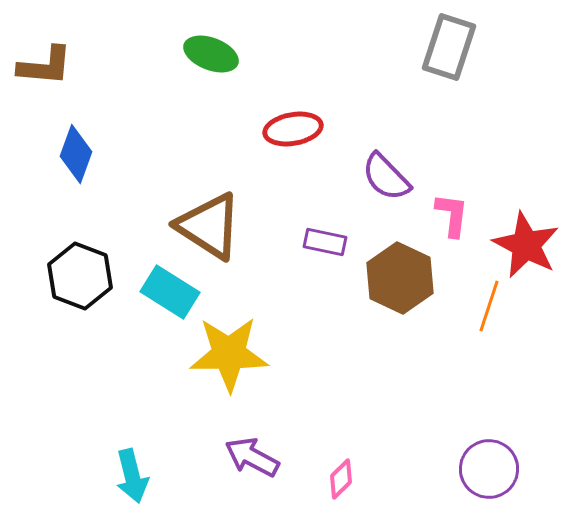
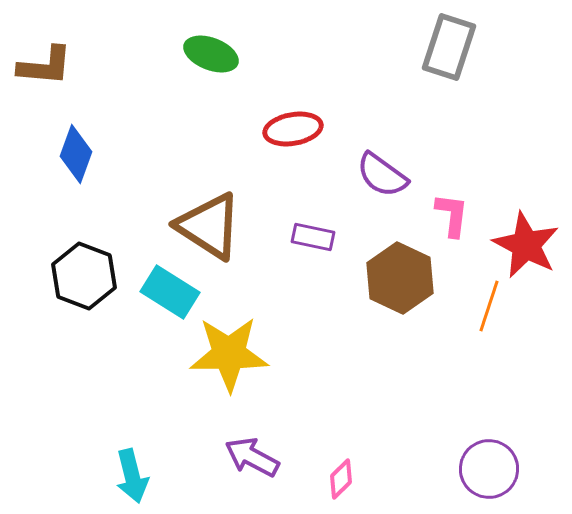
purple semicircle: moved 4 px left, 2 px up; rotated 10 degrees counterclockwise
purple rectangle: moved 12 px left, 5 px up
black hexagon: moved 4 px right
